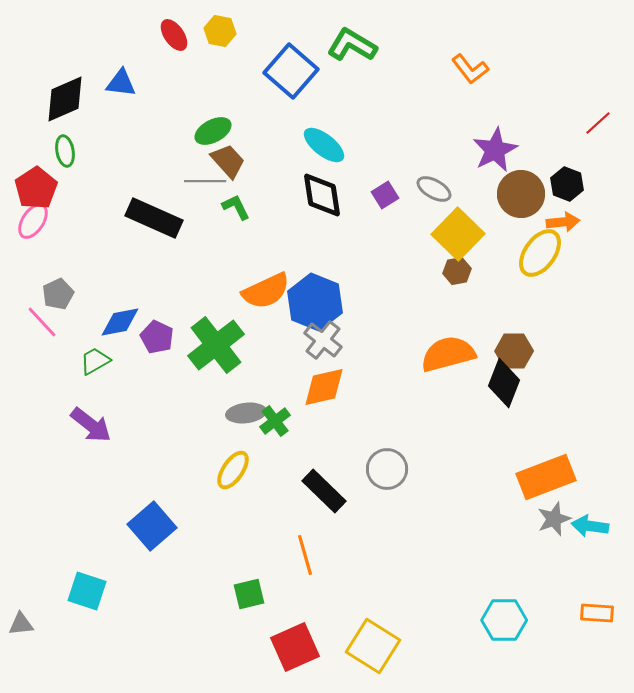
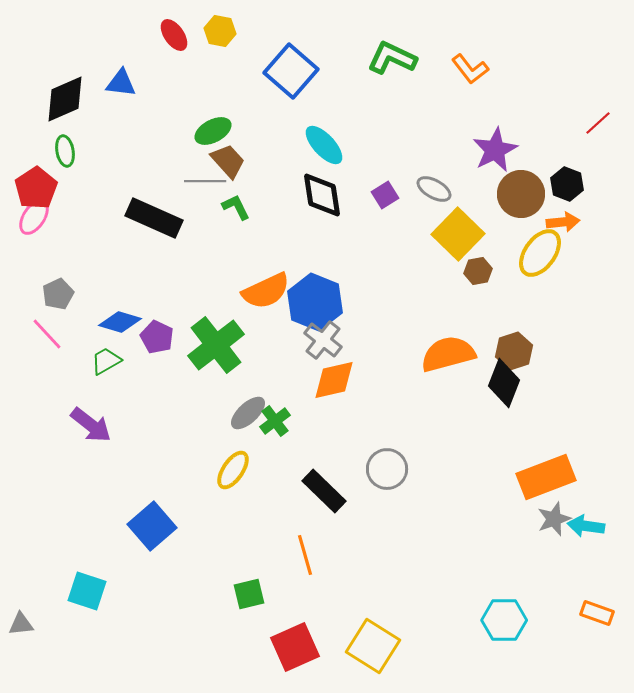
green L-shape at (352, 45): moved 40 px right, 13 px down; rotated 6 degrees counterclockwise
cyan ellipse at (324, 145): rotated 9 degrees clockwise
pink ellipse at (33, 221): moved 1 px right, 4 px up
brown hexagon at (457, 271): moved 21 px right
pink line at (42, 322): moved 5 px right, 12 px down
blue diamond at (120, 322): rotated 27 degrees clockwise
brown hexagon at (514, 351): rotated 18 degrees counterclockwise
green trapezoid at (95, 361): moved 11 px right
orange diamond at (324, 387): moved 10 px right, 7 px up
gray ellipse at (246, 413): moved 2 px right; rotated 36 degrees counterclockwise
cyan arrow at (590, 526): moved 4 px left
orange rectangle at (597, 613): rotated 16 degrees clockwise
